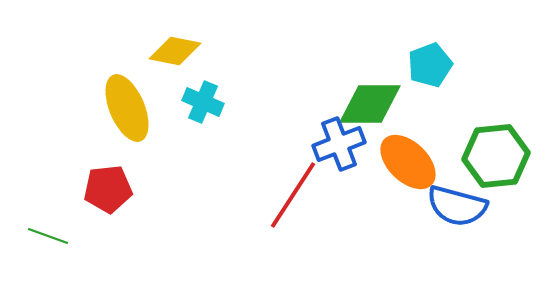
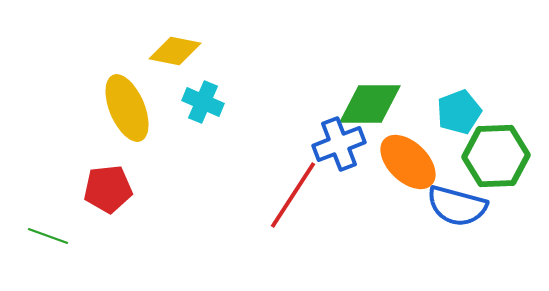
cyan pentagon: moved 29 px right, 47 px down
green hexagon: rotated 4 degrees clockwise
